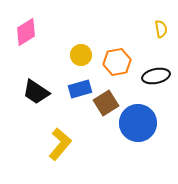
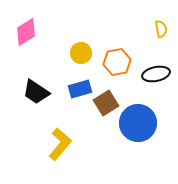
yellow circle: moved 2 px up
black ellipse: moved 2 px up
